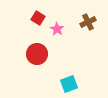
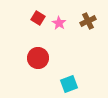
brown cross: moved 1 px up
pink star: moved 2 px right, 6 px up
red circle: moved 1 px right, 4 px down
